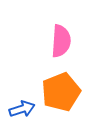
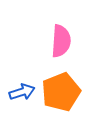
blue arrow: moved 17 px up
